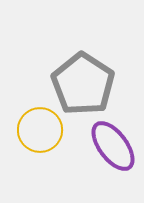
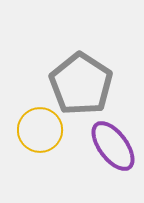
gray pentagon: moved 2 px left
